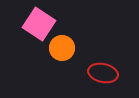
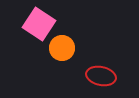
red ellipse: moved 2 px left, 3 px down
